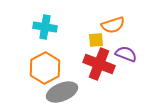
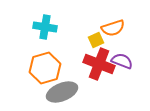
orange semicircle: moved 3 px down
yellow square: rotated 21 degrees counterclockwise
purple semicircle: moved 4 px left, 7 px down
orange hexagon: rotated 12 degrees clockwise
